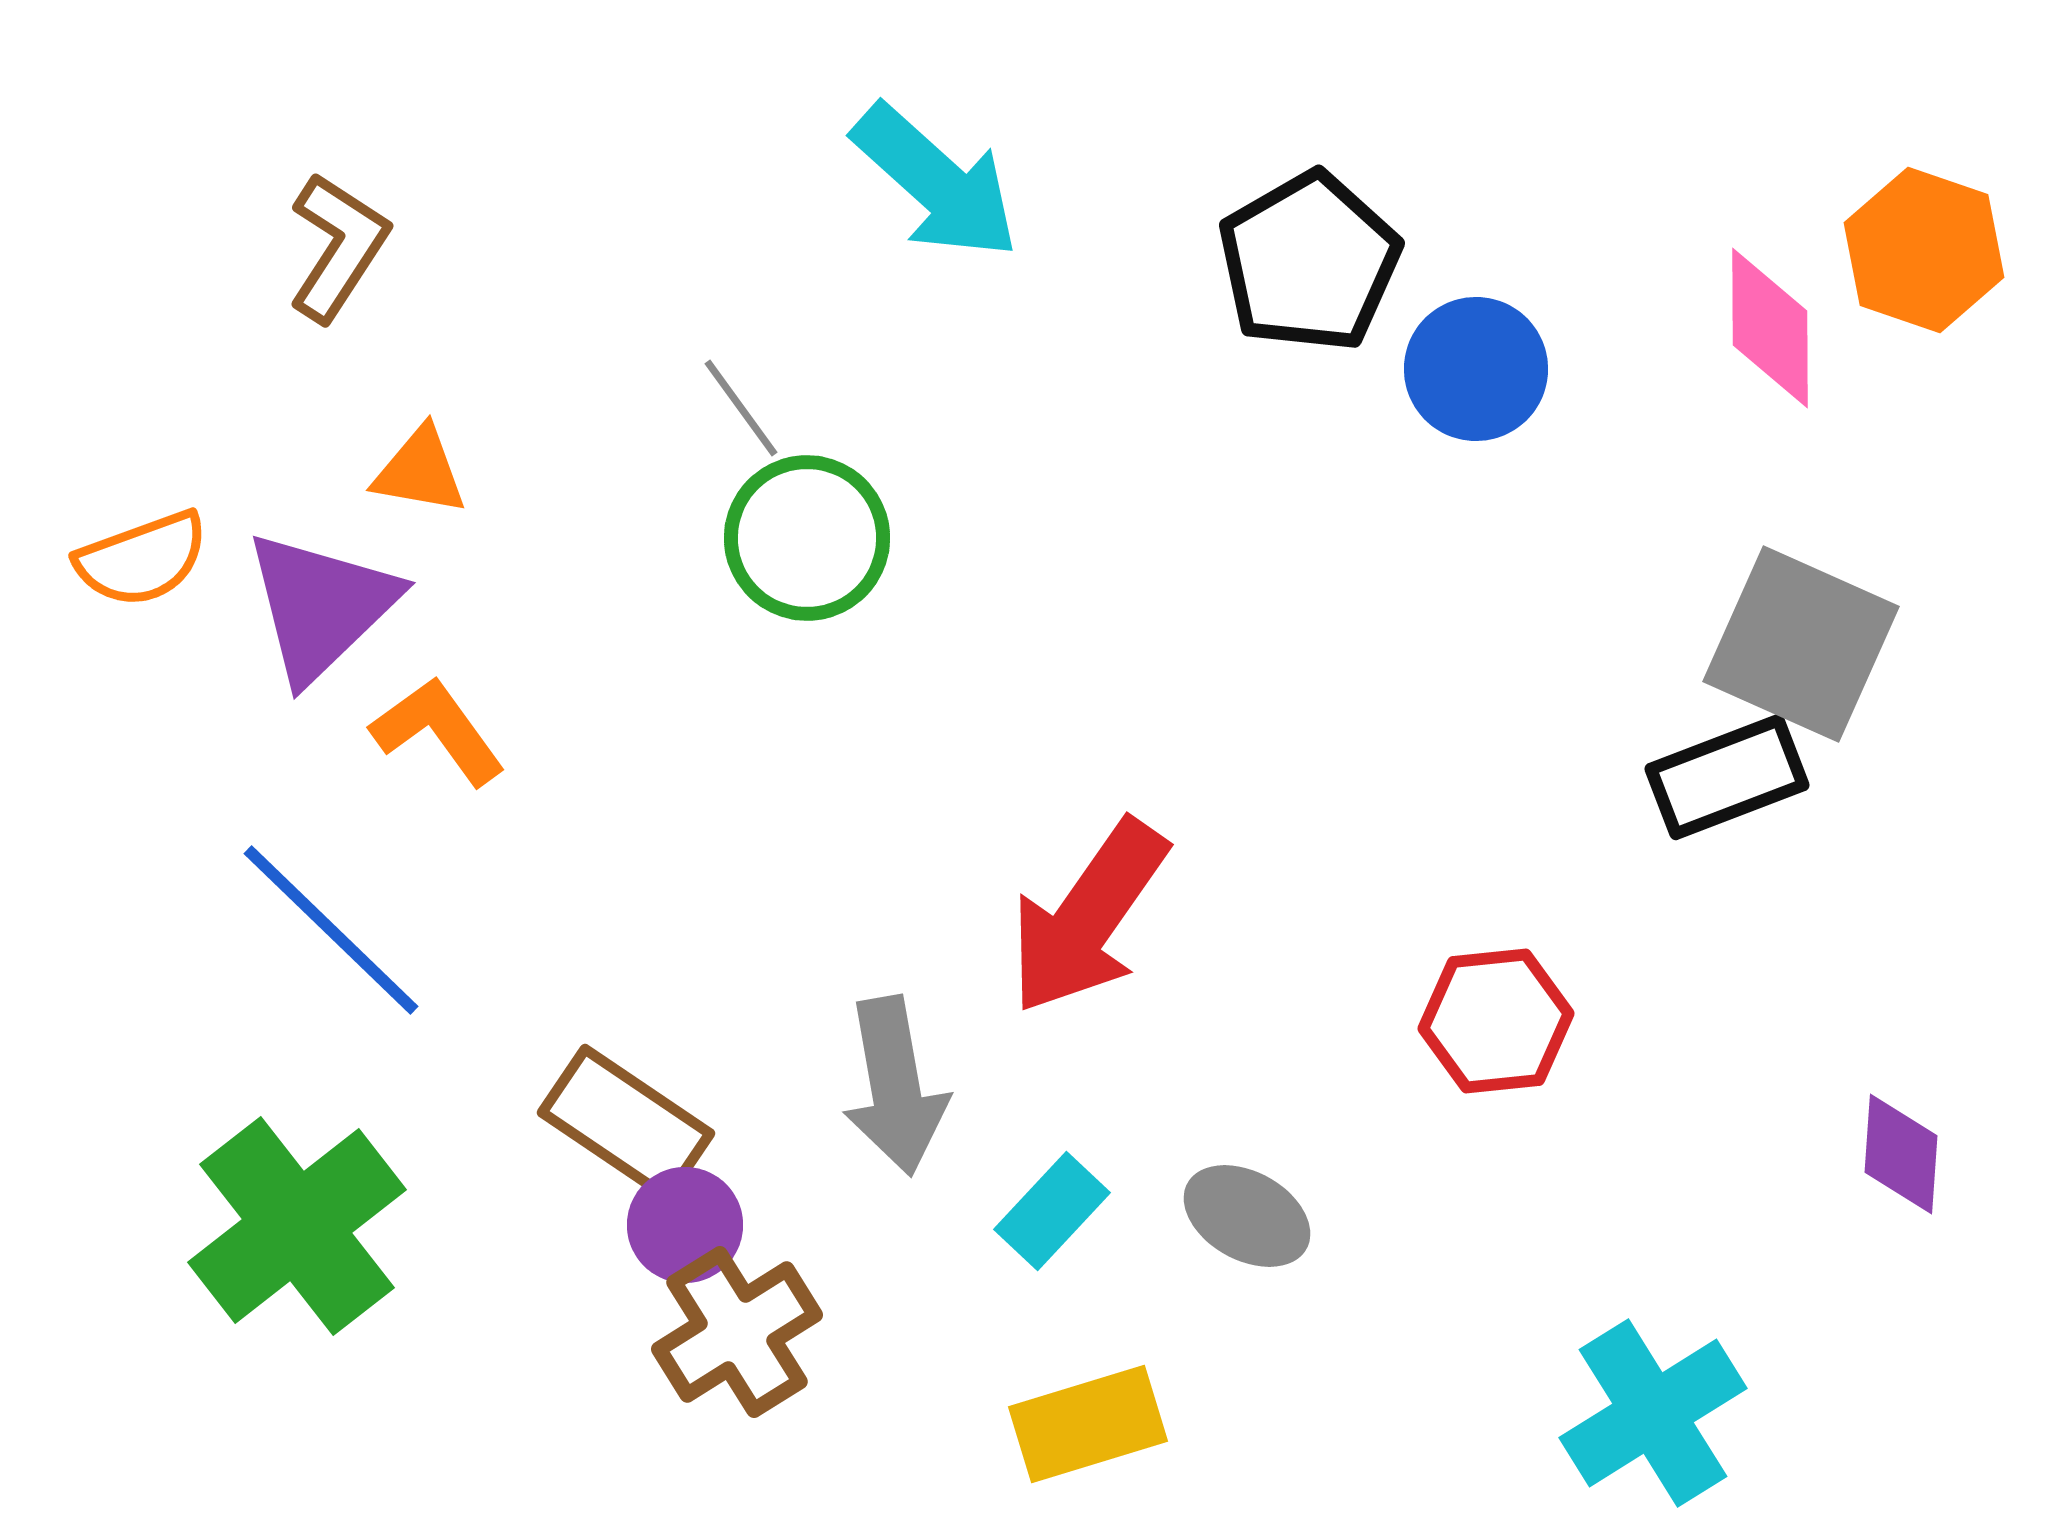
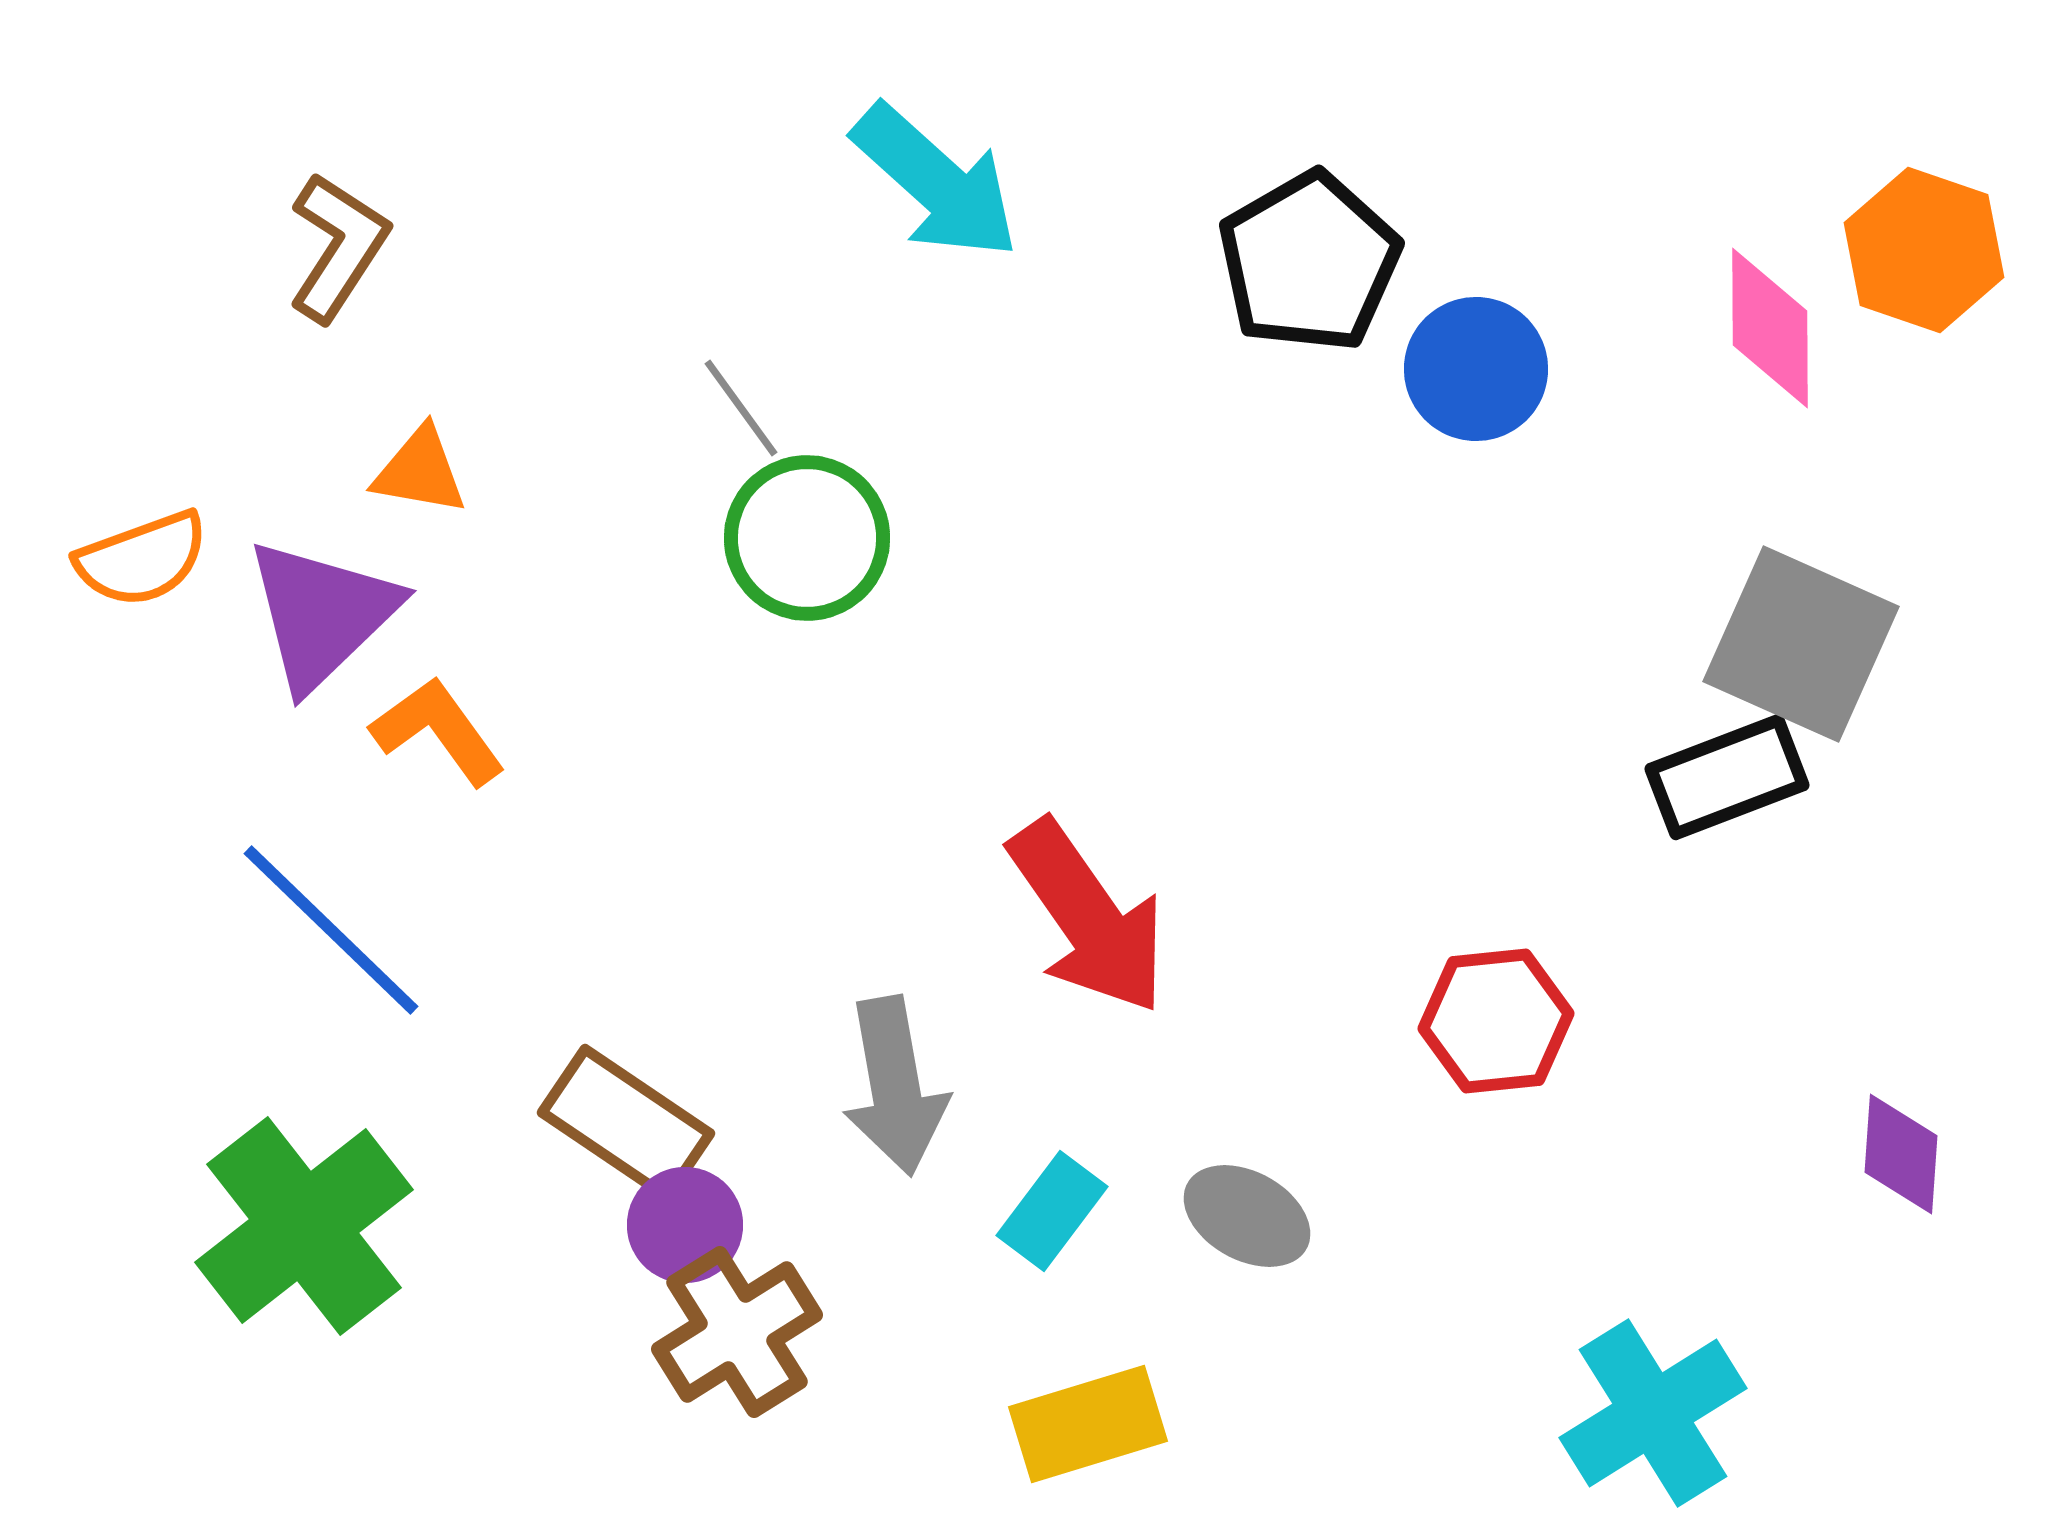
purple triangle: moved 1 px right, 8 px down
red arrow: rotated 70 degrees counterclockwise
cyan rectangle: rotated 6 degrees counterclockwise
green cross: moved 7 px right
